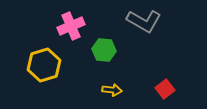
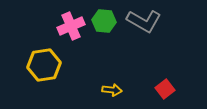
green hexagon: moved 29 px up
yellow hexagon: rotated 8 degrees clockwise
